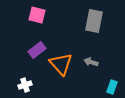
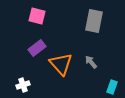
pink square: moved 1 px down
purple rectangle: moved 2 px up
gray arrow: rotated 32 degrees clockwise
white cross: moved 2 px left
